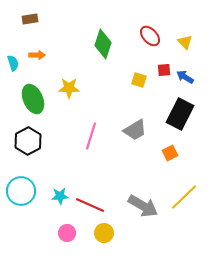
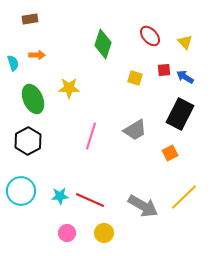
yellow square: moved 4 px left, 2 px up
red line: moved 5 px up
